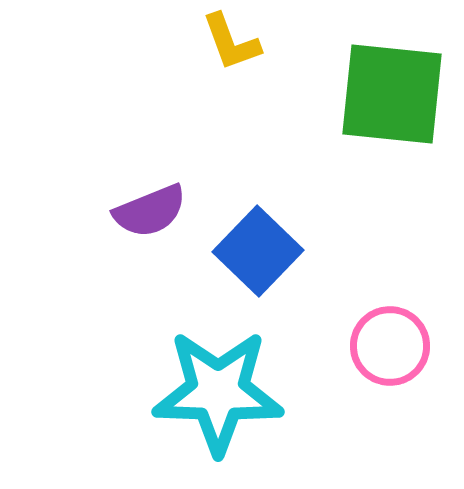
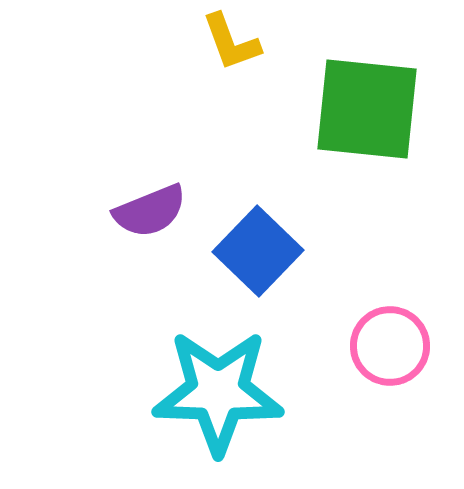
green square: moved 25 px left, 15 px down
